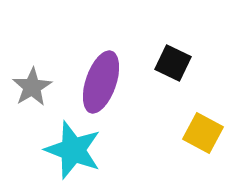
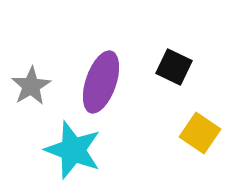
black square: moved 1 px right, 4 px down
gray star: moved 1 px left, 1 px up
yellow square: moved 3 px left; rotated 6 degrees clockwise
